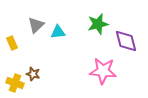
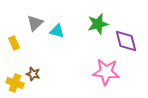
gray triangle: moved 1 px left, 2 px up
cyan triangle: moved 1 px left, 1 px up; rotated 21 degrees clockwise
yellow rectangle: moved 2 px right
pink star: moved 3 px right, 1 px down
